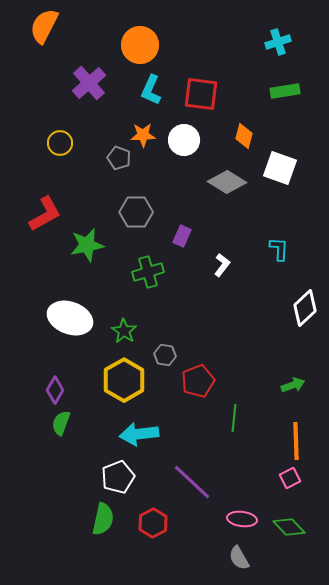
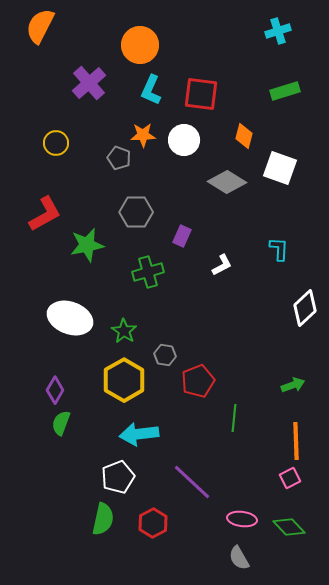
orange semicircle at (44, 26): moved 4 px left
cyan cross at (278, 42): moved 11 px up
green rectangle at (285, 91): rotated 8 degrees counterclockwise
yellow circle at (60, 143): moved 4 px left
white L-shape at (222, 265): rotated 25 degrees clockwise
